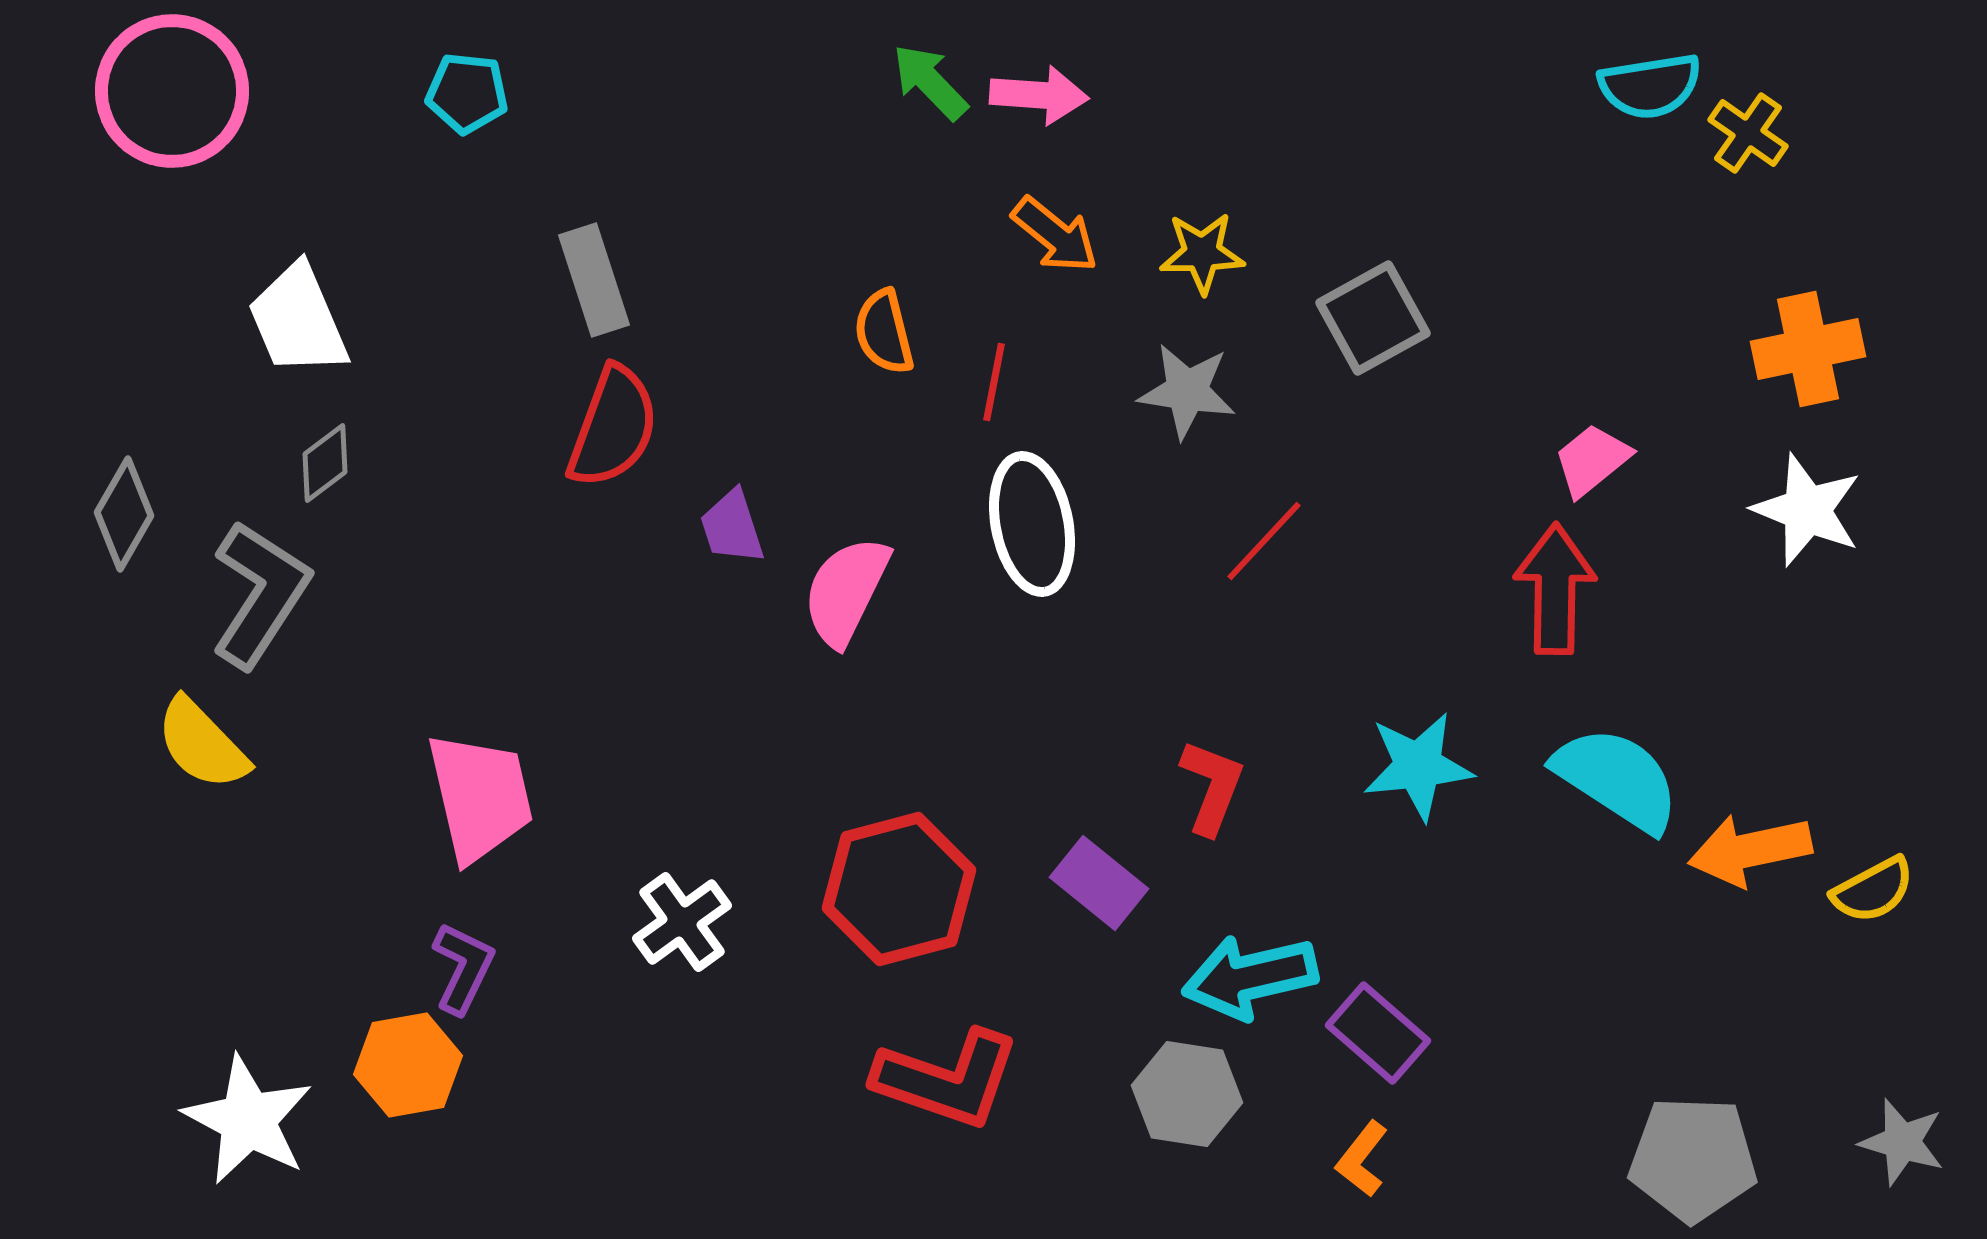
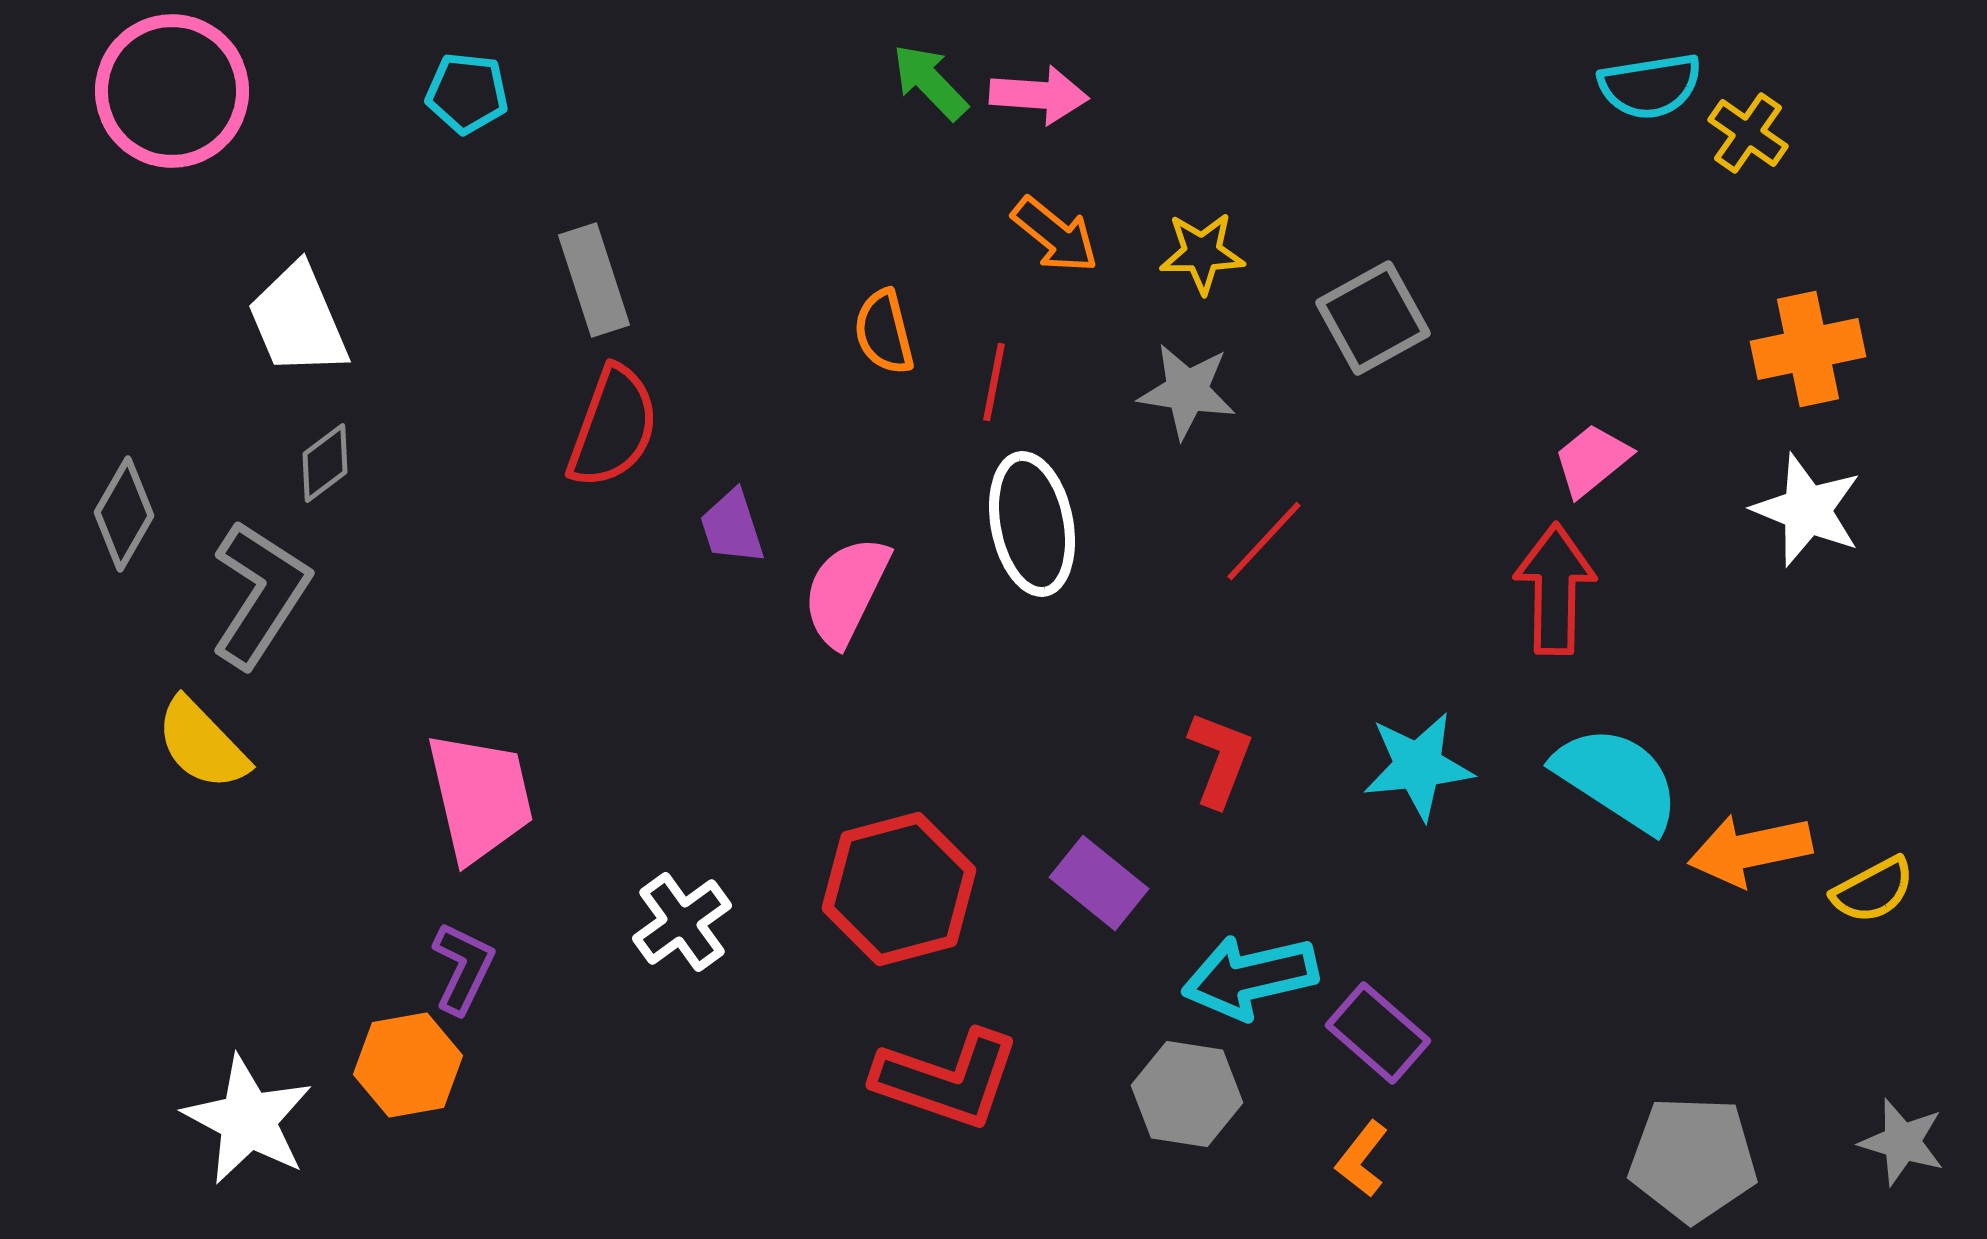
red L-shape at (1212, 787): moved 8 px right, 28 px up
